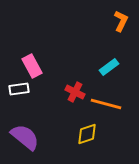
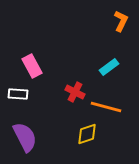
white rectangle: moved 1 px left, 5 px down; rotated 12 degrees clockwise
orange line: moved 3 px down
purple semicircle: rotated 24 degrees clockwise
